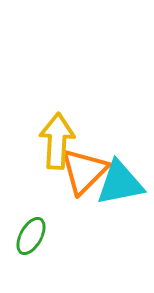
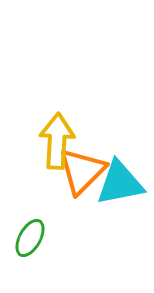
orange triangle: moved 2 px left
green ellipse: moved 1 px left, 2 px down
